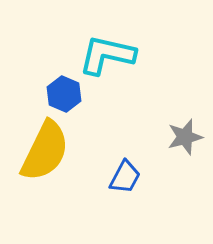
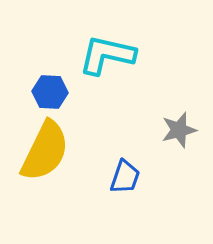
blue hexagon: moved 14 px left, 2 px up; rotated 20 degrees counterclockwise
gray star: moved 6 px left, 7 px up
blue trapezoid: rotated 9 degrees counterclockwise
